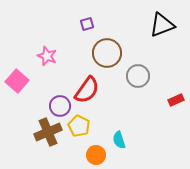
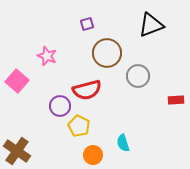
black triangle: moved 11 px left
red semicircle: rotated 40 degrees clockwise
red rectangle: rotated 21 degrees clockwise
brown cross: moved 31 px left, 19 px down; rotated 32 degrees counterclockwise
cyan semicircle: moved 4 px right, 3 px down
orange circle: moved 3 px left
